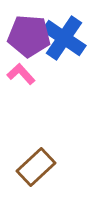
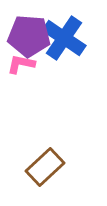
pink L-shape: moved 10 px up; rotated 36 degrees counterclockwise
brown rectangle: moved 9 px right
